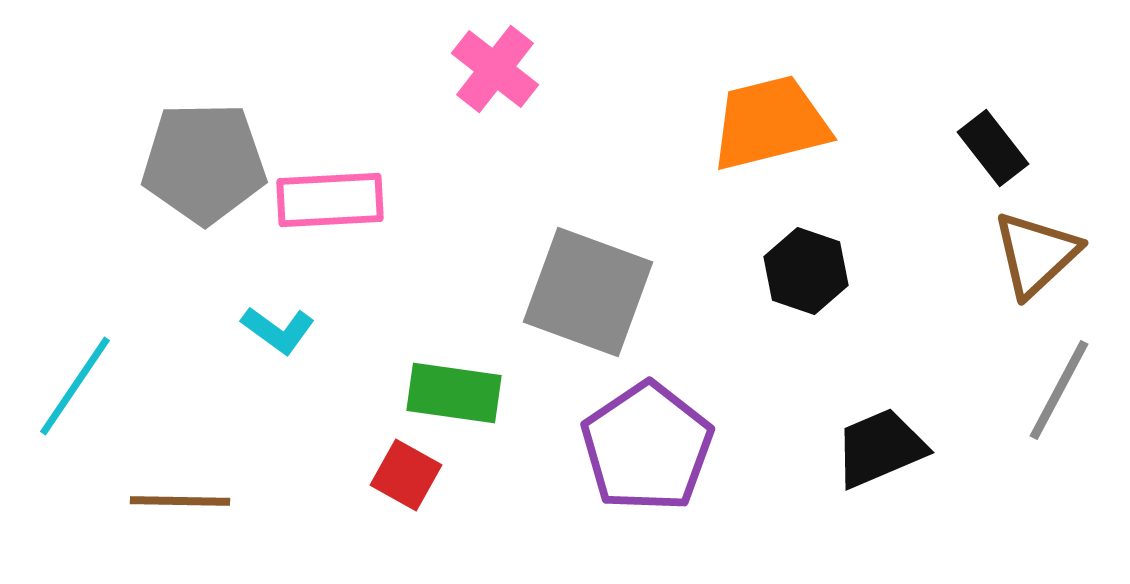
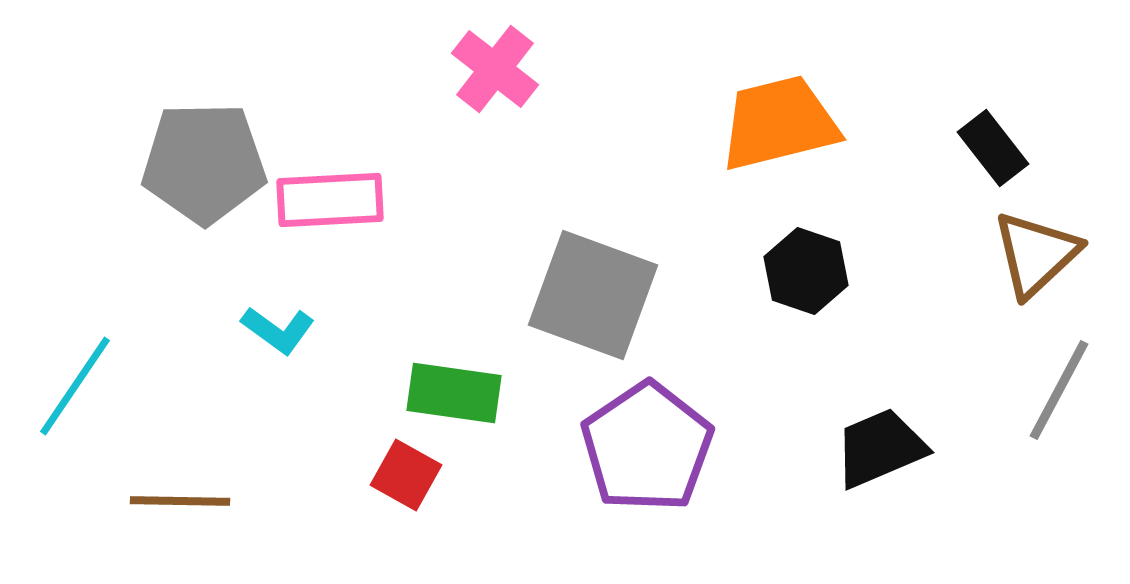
orange trapezoid: moved 9 px right
gray square: moved 5 px right, 3 px down
